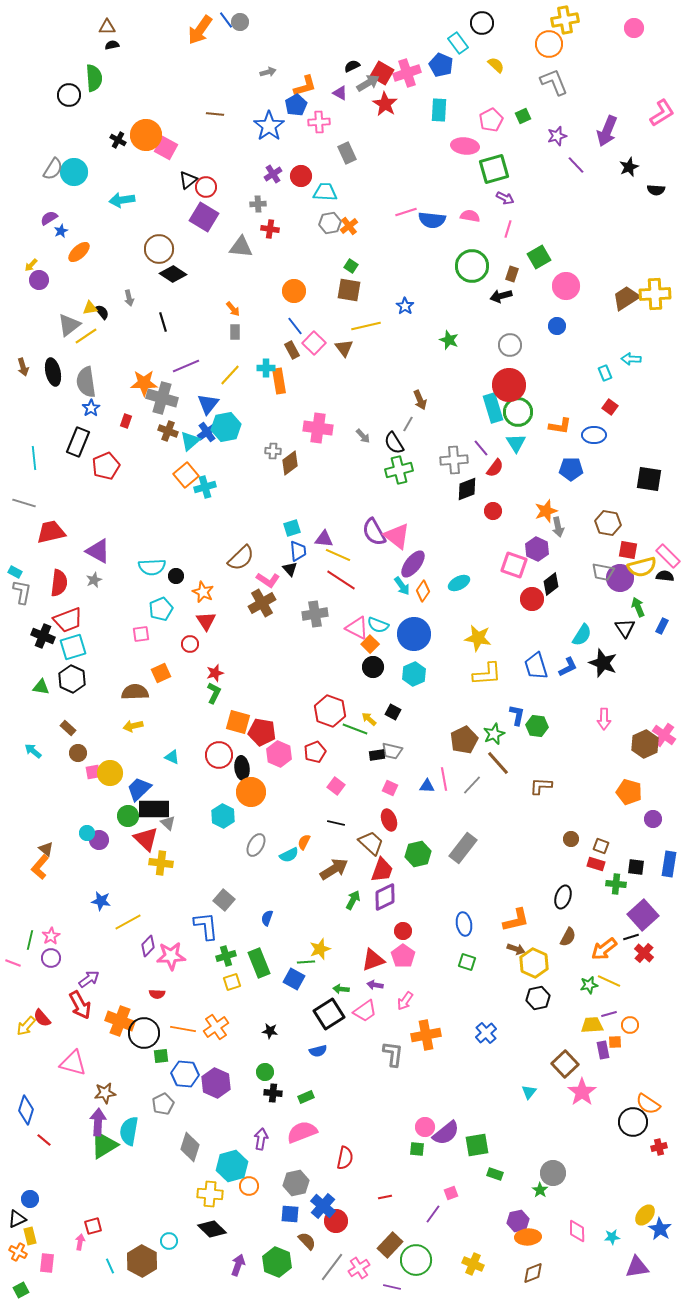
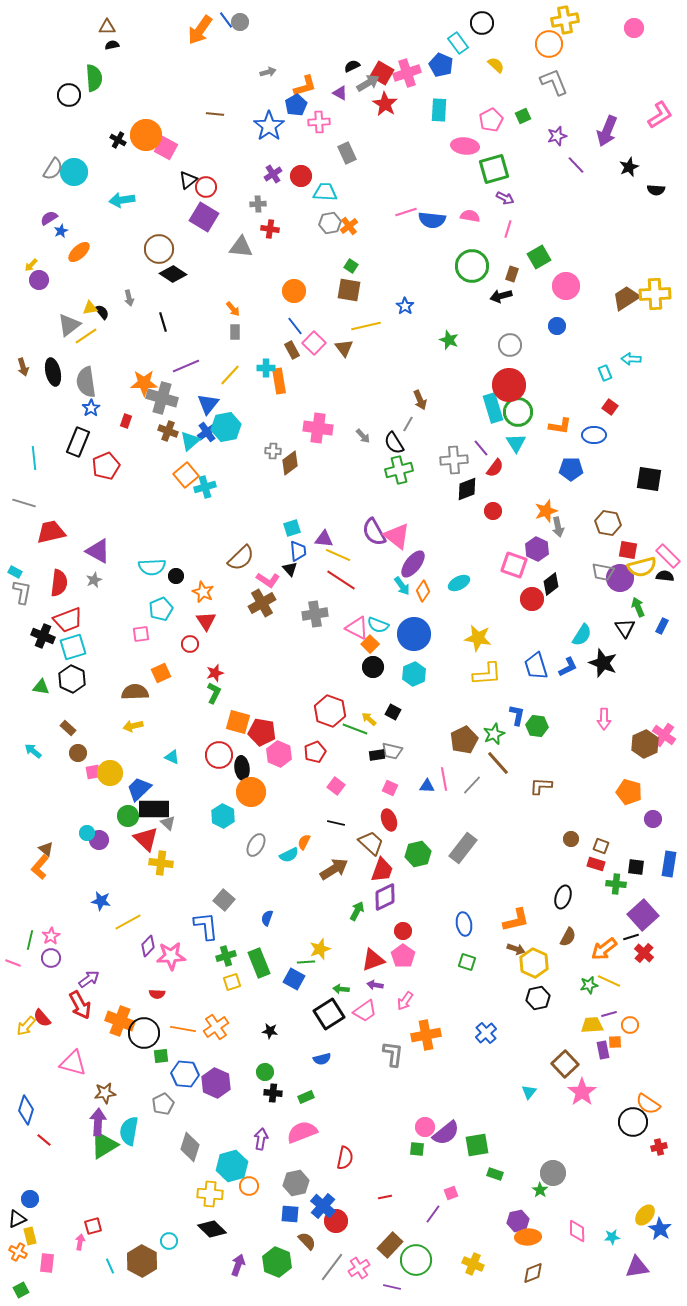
pink L-shape at (662, 113): moved 2 px left, 2 px down
green arrow at (353, 900): moved 4 px right, 11 px down
blue semicircle at (318, 1051): moved 4 px right, 8 px down
